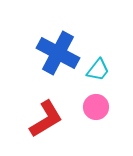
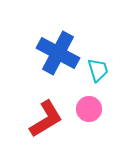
cyan trapezoid: rotated 55 degrees counterclockwise
pink circle: moved 7 px left, 2 px down
